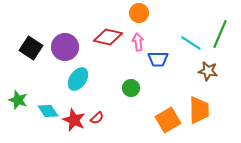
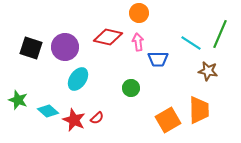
black square: rotated 15 degrees counterclockwise
cyan diamond: rotated 15 degrees counterclockwise
